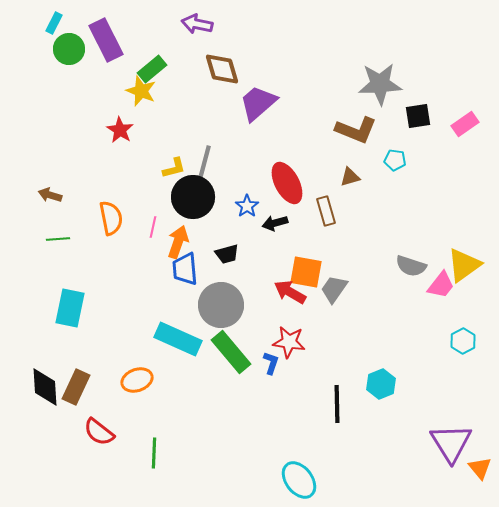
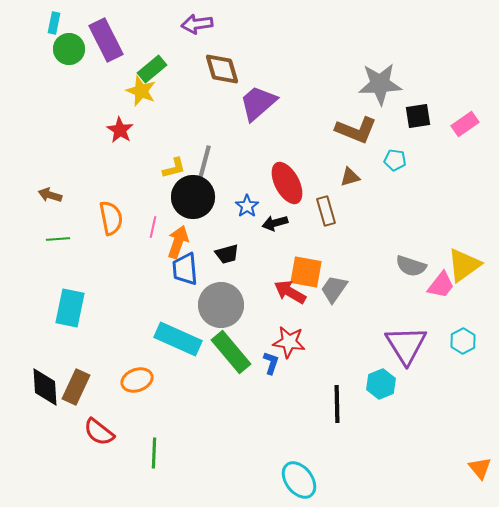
cyan rectangle at (54, 23): rotated 15 degrees counterclockwise
purple arrow at (197, 24): rotated 20 degrees counterclockwise
purple triangle at (451, 443): moved 45 px left, 98 px up
